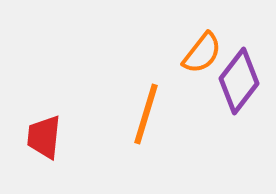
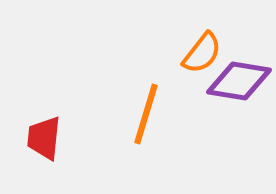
purple diamond: rotated 62 degrees clockwise
red trapezoid: moved 1 px down
